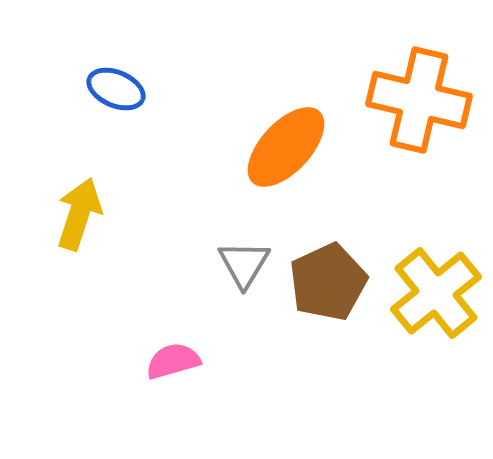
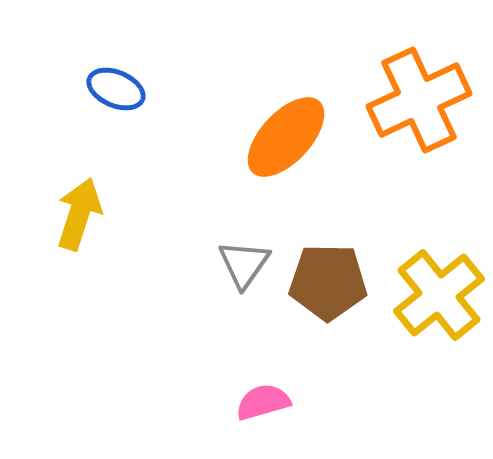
orange cross: rotated 38 degrees counterclockwise
orange ellipse: moved 10 px up
gray triangle: rotated 4 degrees clockwise
brown pentagon: rotated 26 degrees clockwise
yellow cross: moved 3 px right, 2 px down
pink semicircle: moved 90 px right, 41 px down
